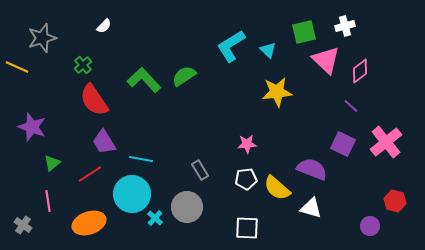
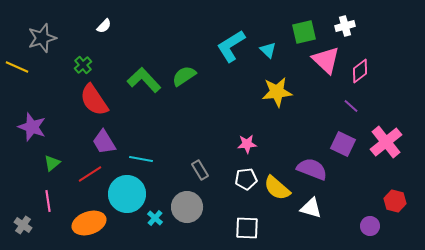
cyan circle: moved 5 px left
